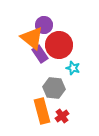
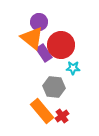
purple circle: moved 5 px left, 3 px up
red circle: moved 2 px right
purple rectangle: moved 4 px right, 1 px up
cyan star: rotated 16 degrees counterclockwise
gray hexagon: moved 1 px up
orange rectangle: rotated 25 degrees counterclockwise
